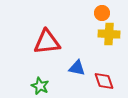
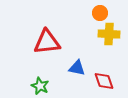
orange circle: moved 2 px left
